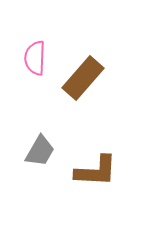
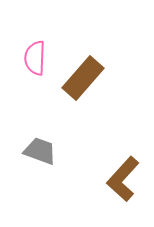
gray trapezoid: rotated 100 degrees counterclockwise
brown L-shape: moved 27 px right, 8 px down; rotated 129 degrees clockwise
